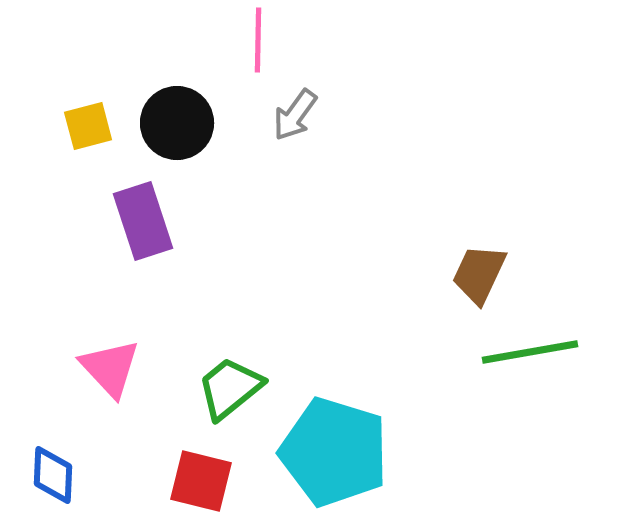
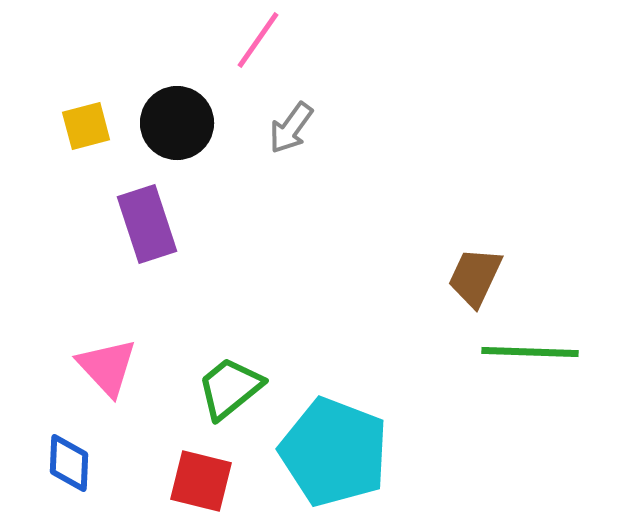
pink line: rotated 34 degrees clockwise
gray arrow: moved 4 px left, 13 px down
yellow square: moved 2 px left
purple rectangle: moved 4 px right, 3 px down
brown trapezoid: moved 4 px left, 3 px down
green line: rotated 12 degrees clockwise
pink triangle: moved 3 px left, 1 px up
cyan pentagon: rotated 4 degrees clockwise
blue diamond: moved 16 px right, 12 px up
